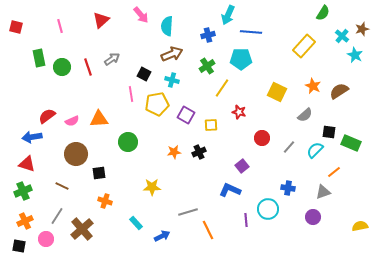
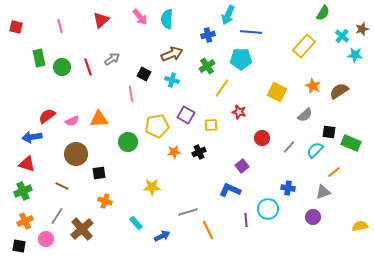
pink arrow at (141, 15): moved 1 px left, 2 px down
cyan semicircle at (167, 26): moved 7 px up
cyan star at (355, 55): rotated 21 degrees counterclockwise
yellow pentagon at (157, 104): moved 22 px down
